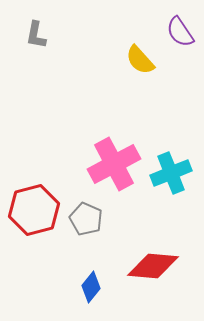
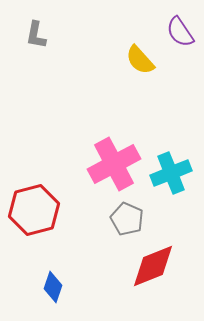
gray pentagon: moved 41 px right
red diamond: rotated 27 degrees counterclockwise
blue diamond: moved 38 px left; rotated 20 degrees counterclockwise
